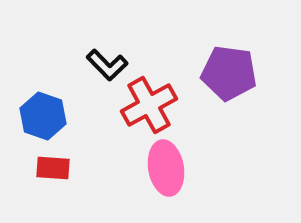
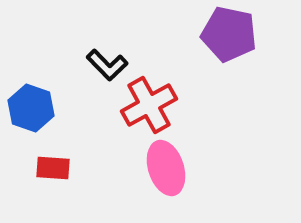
purple pentagon: moved 39 px up; rotated 4 degrees clockwise
blue hexagon: moved 12 px left, 8 px up
pink ellipse: rotated 8 degrees counterclockwise
